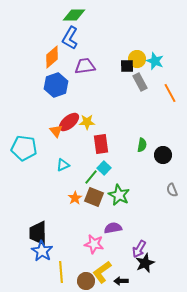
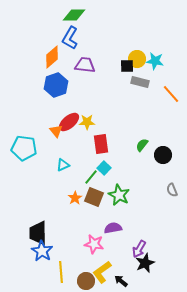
cyan star: rotated 12 degrees counterclockwise
purple trapezoid: moved 1 px up; rotated 15 degrees clockwise
gray rectangle: rotated 48 degrees counterclockwise
orange line: moved 1 px right, 1 px down; rotated 12 degrees counterclockwise
green semicircle: rotated 152 degrees counterclockwise
black arrow: rotated 40 degrees clockwise
